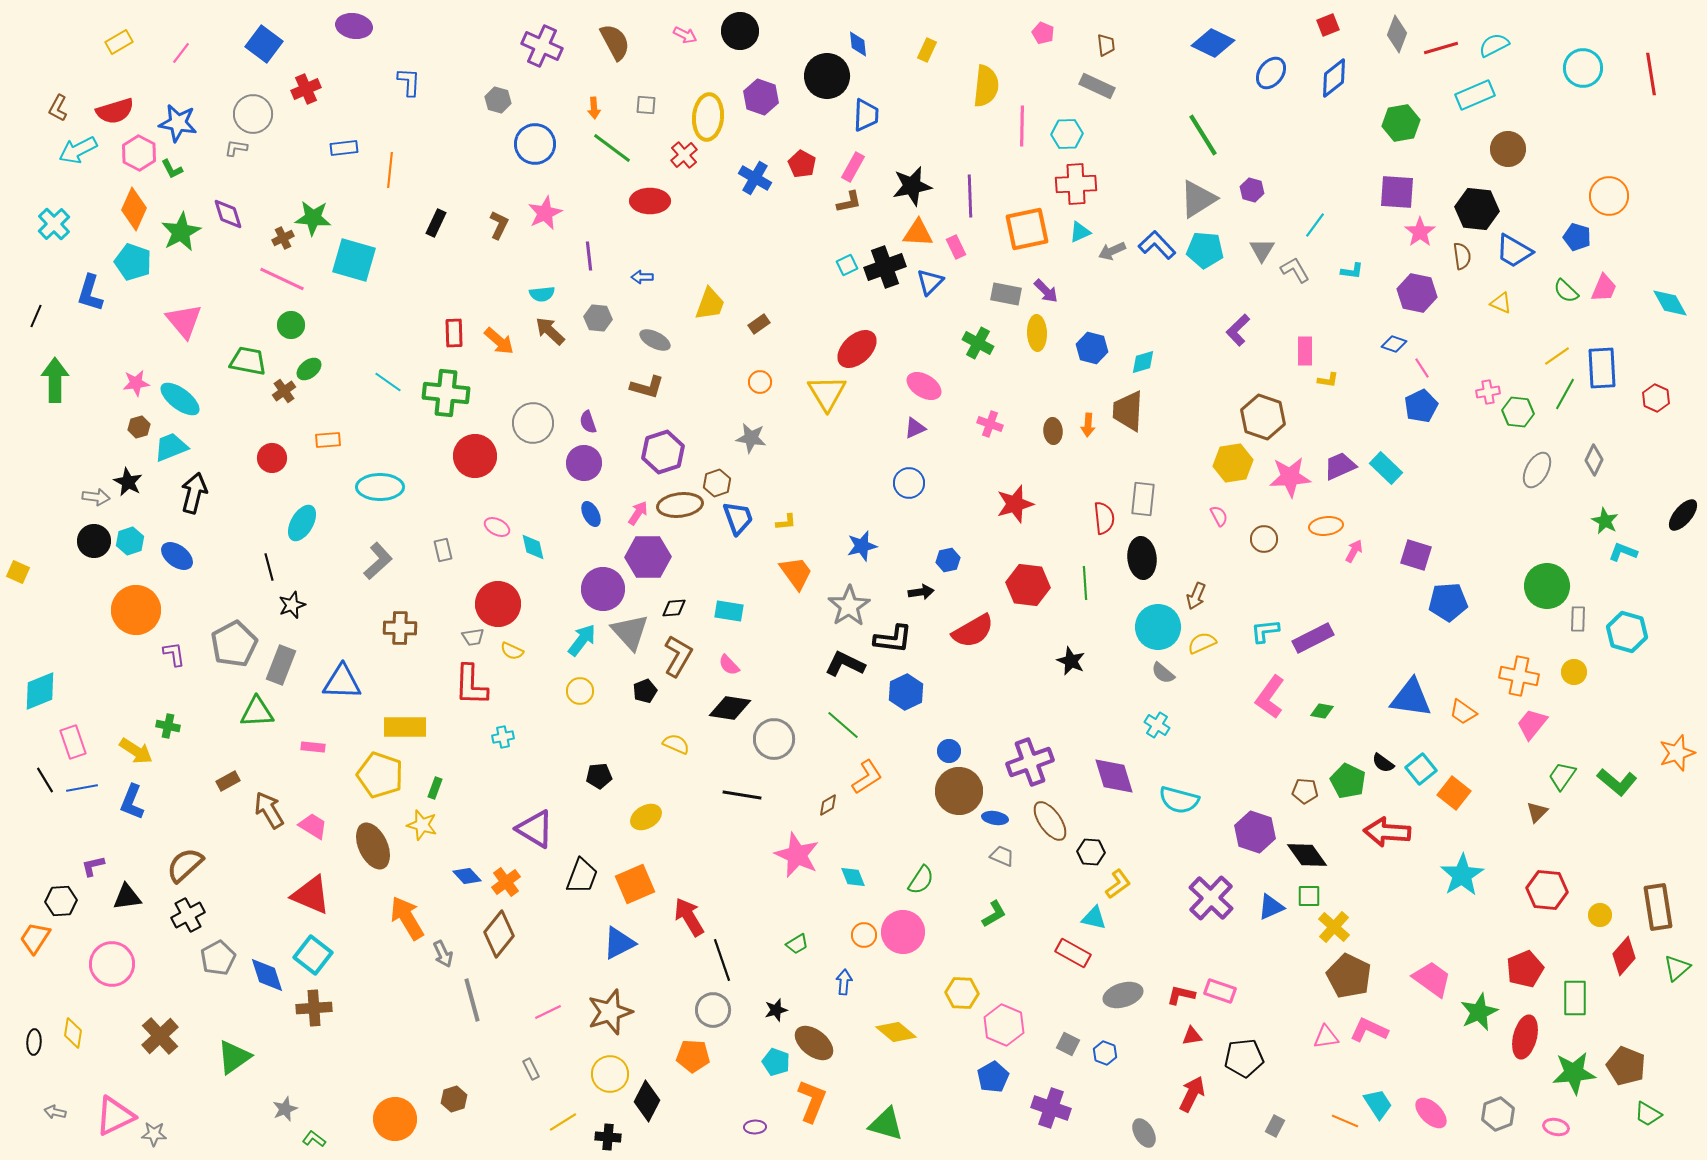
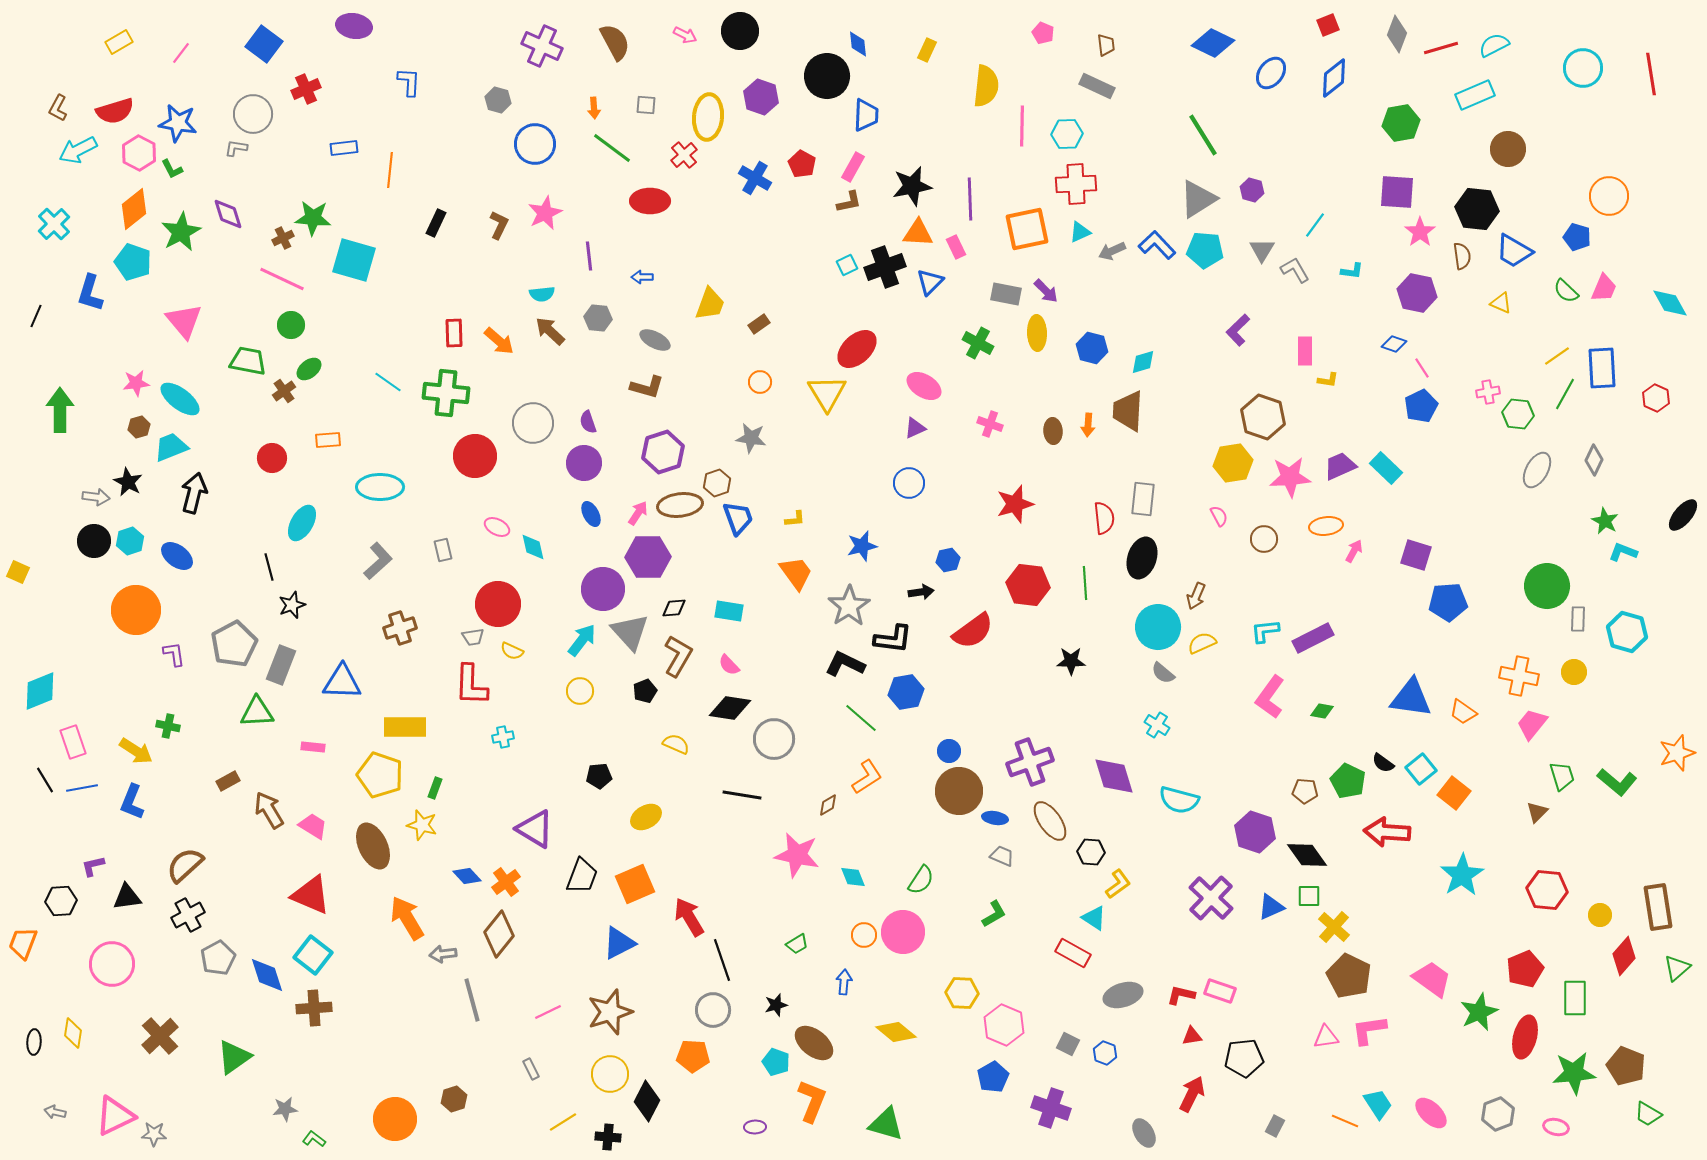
purple line at (970, 196): moved 3 px down
orange diamond at (134, 209): rotated 27 degrees clockwise
green arrow at (55, 380): moved 5 px right, 30 px down
green hexagon at (1518, 412): moved 2 px down
yellow L-shape at (786, 522): moved 9 px right, 3 px up
black ellipse at (1142, 558): rotated 24 degrees clockwise
brown cross at (400, 628): rotated 20 degrees counterclockwise
red semicircle at (973, 631): rotated 6 degrees counterclockwise
black star at (1071, 661): rotated 24 degrees counterclockwise
blue hexagon at (906, 692): rotated 16 degrees clockwise
green line at (843, 725): moved 18 px right, 7 px up
green trapezoid at (1562, 776): rotated 128 degrees clockwise
pink star at (797, 855): rotated 12 degrees counterclockwise
cyan triangle at (1094, 918): rotated 20 degrees clockwise
orange trapezoid at (35, 938): moved 12 px left, 5 px down; rotated 12 degrees counterclockwise
gray arrow at (443, 954): rotated 108 degrees clockwise
black star at (776, 1010): moved 5 px up
pink L-shape at (1369, 1030): rotated 33 degrees counterclockwise
gray star at (285, 1109): rotated 15 degrees clockwise
